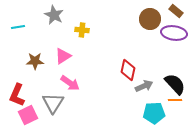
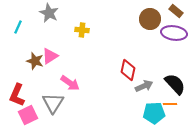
gray star: moved 5 px left, 2 px up
cyan line: rotated 56 degrees counterclockwise
pink triangle: moved 13 px left
brown star: rotated 18 degrees clockwise
orange line: moved 5 px left, 4 px down
